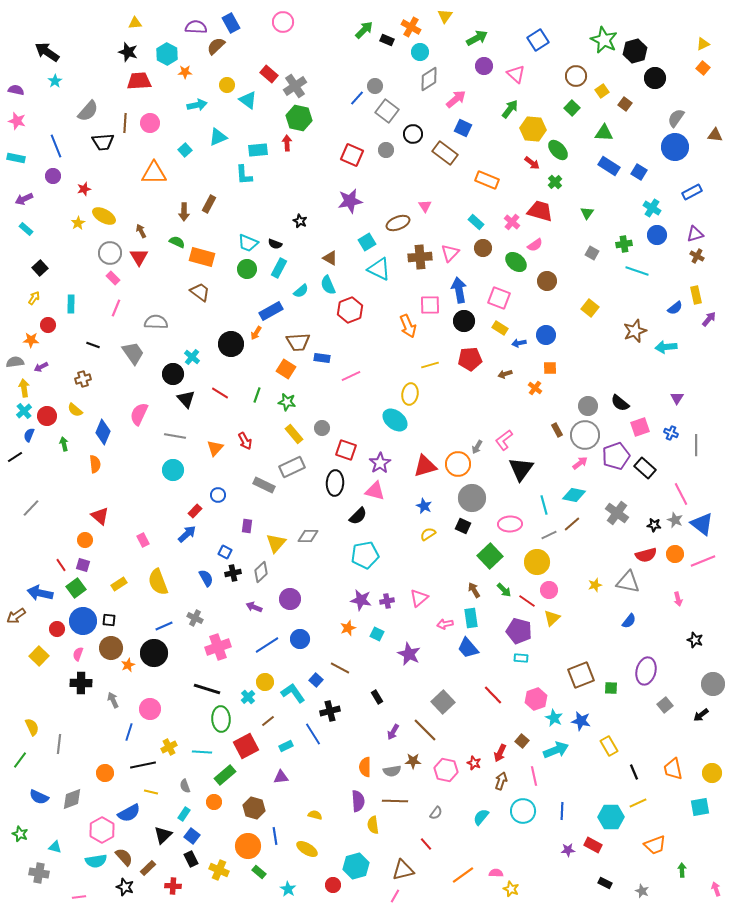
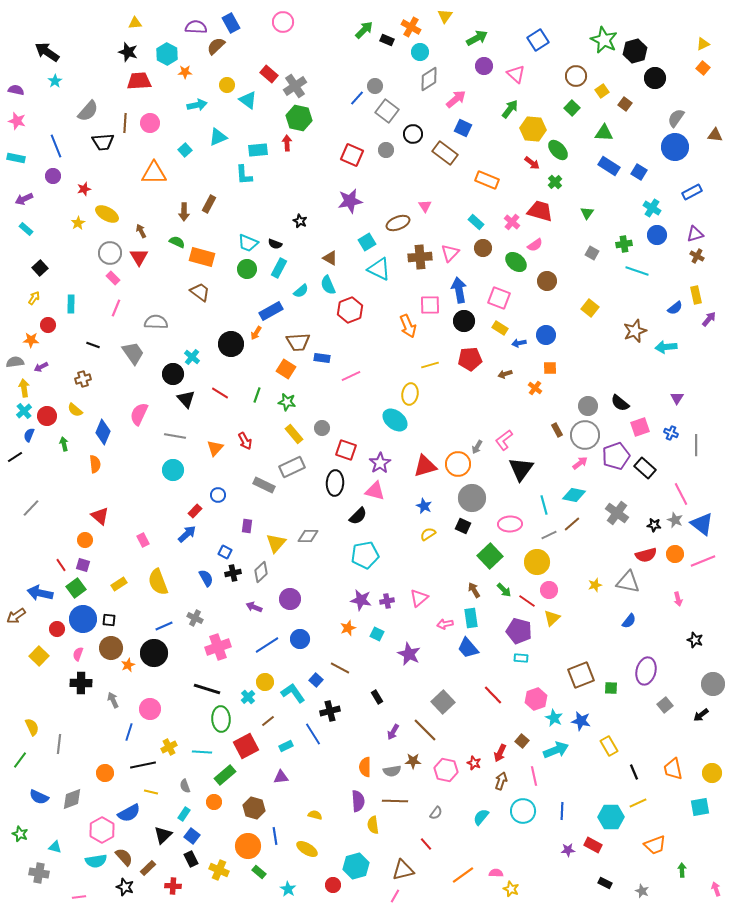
yellow ellipse at (104, 216): moved 3 px right, 2 px up
blue circle at (83, 621): moved 2 px up
